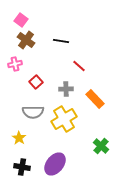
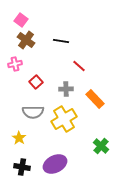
purple ellipse: rotated 25 degrees clockwise
